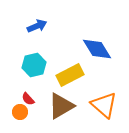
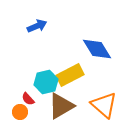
cyan hexagon: moved 12 px right, 17 px down
